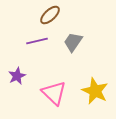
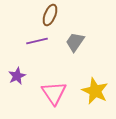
brown ellipse: rotated 25 degrees counterclockwise
gray trapezoid: moved 2 px right
pink triangle: rotated 12 degrees clockwise
